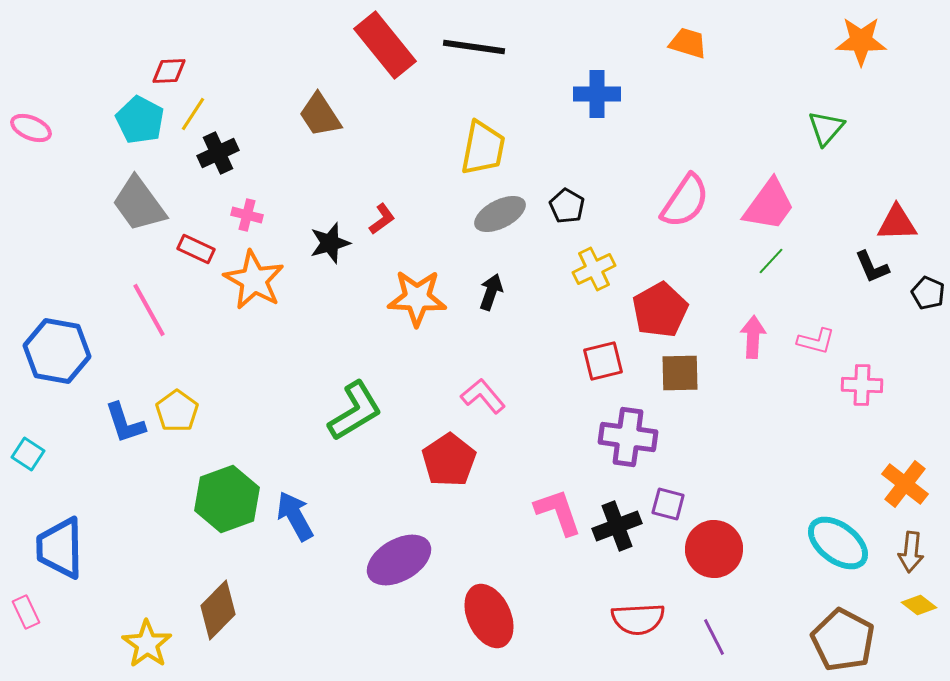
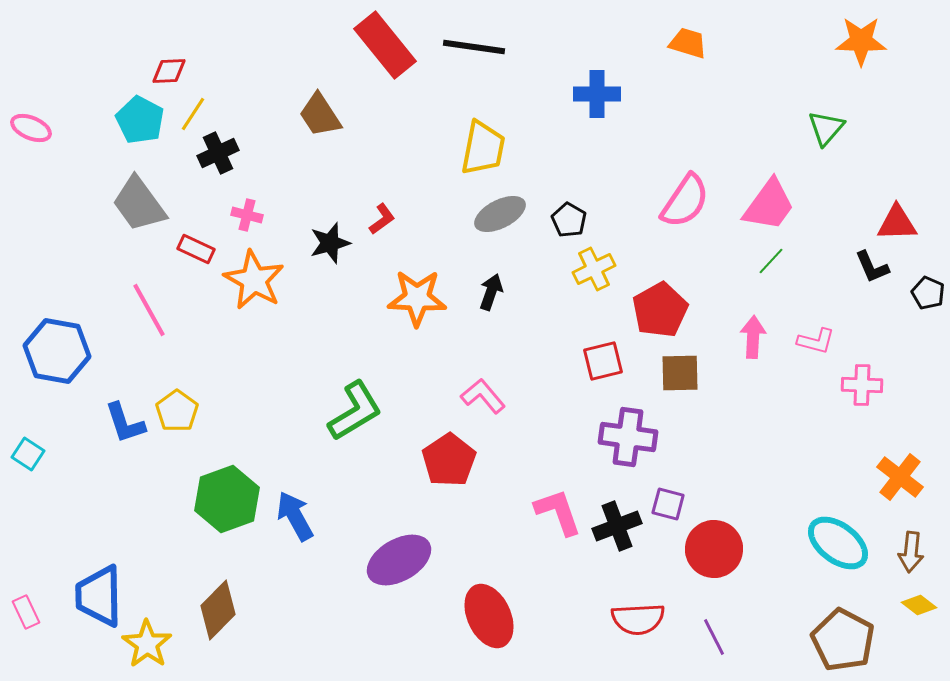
black pentagon at (567, 206): moved 2 px right, 14 px down
orange cross at (905, 484): moved 5 px left, 7 px up
blue trapezoid at (60, 548): moved 39 px right, 48 px down
